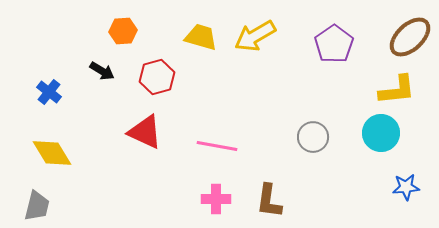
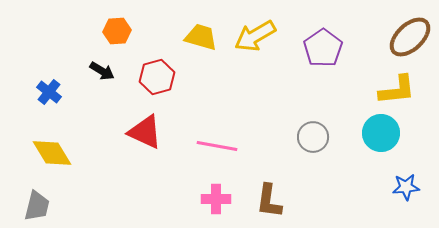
orange hexagon: moved 6 px left
purple pentagon: moved 11 px left, 4 px down
